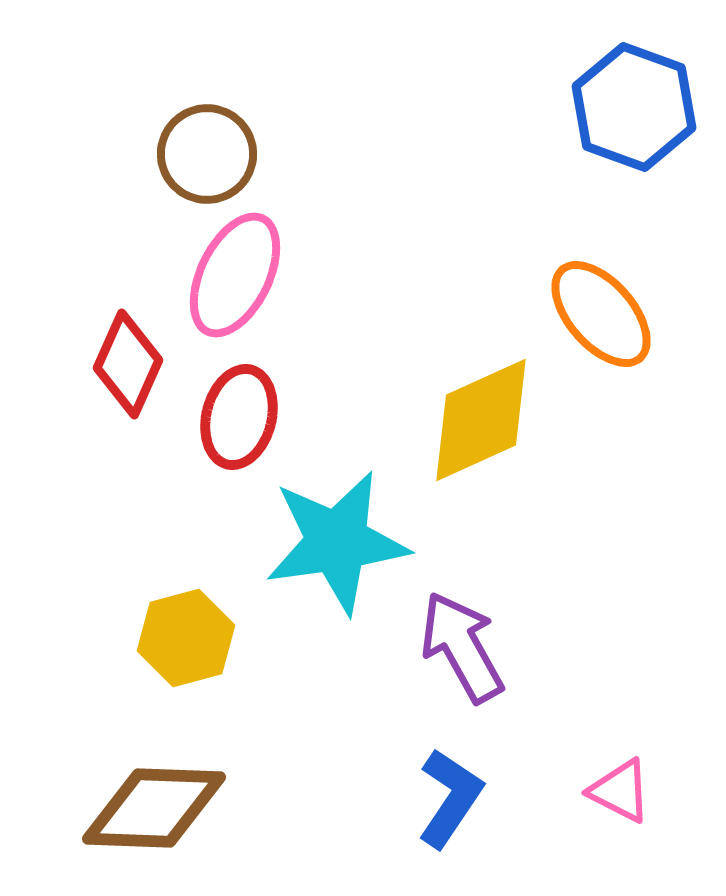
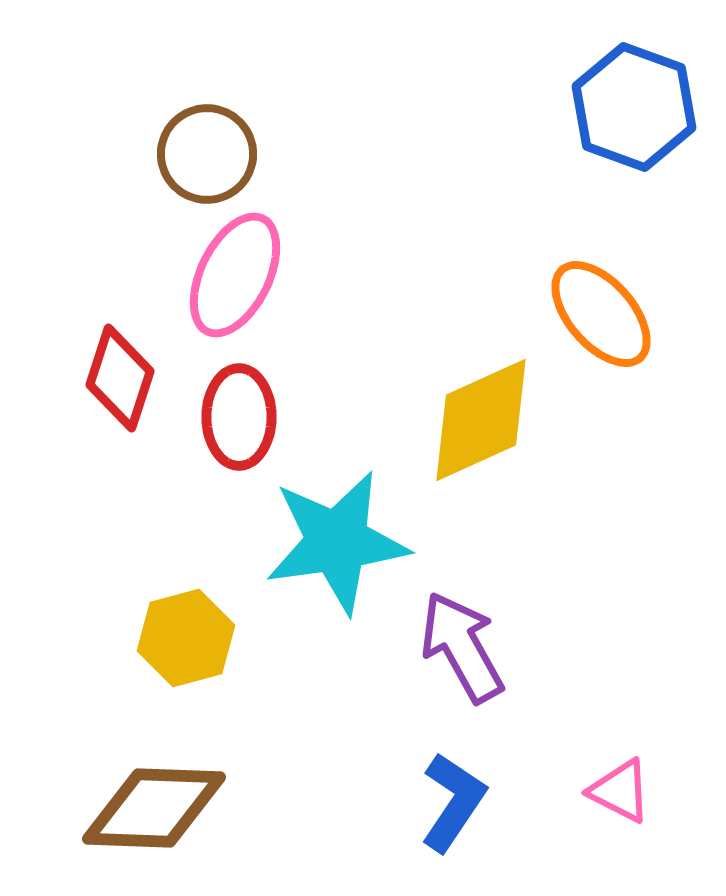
red diamond: moved 8 px left, 14 px down; rotated 6 degrees counterclockwise
red ellipse: rotated 14 degrees counterclockwise
blue L-shape: moved 3 px right, 4 px down
